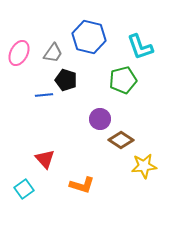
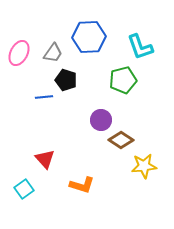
blue hexagon: rotated 16 degrees counterclockwise
blue line: moved 2 px down
purple circle: moved 1 px right, 1 px down
